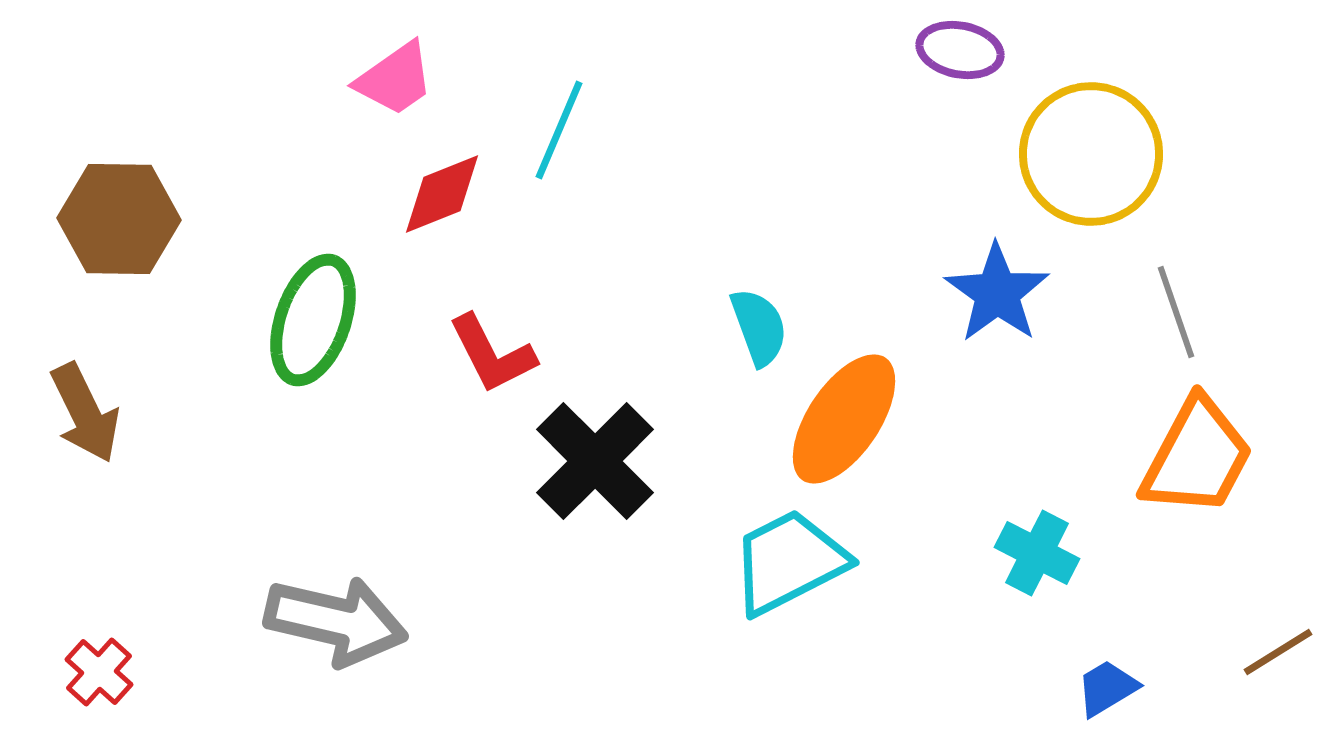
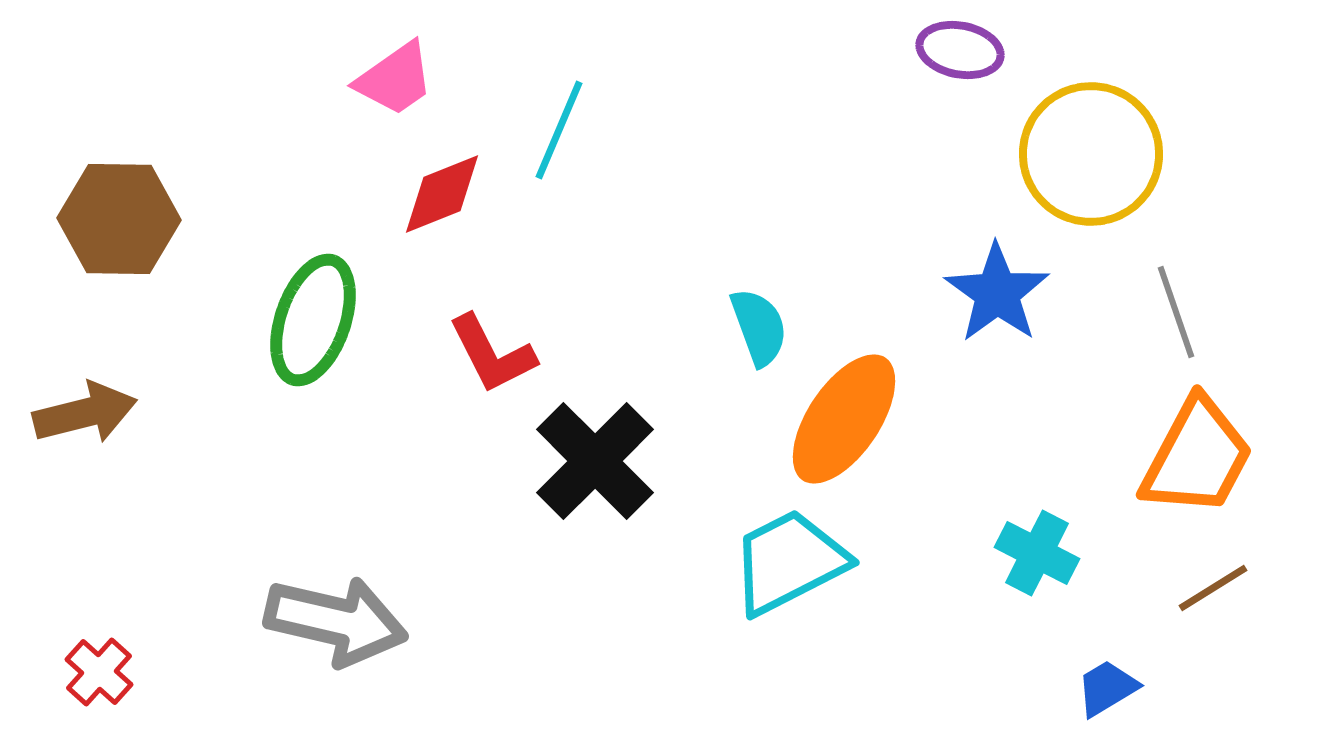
brown arrow: rotated 78 degrees counterclockwise
brown line: moved 65 px left, 64 px up
